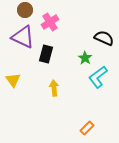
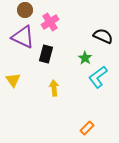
black semicircle: moved 1 px left, 2 px up
